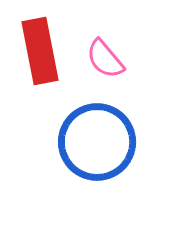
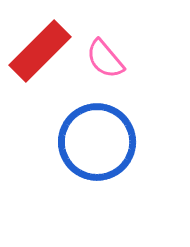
red rectangle: rotated 56 degrees clockwise
